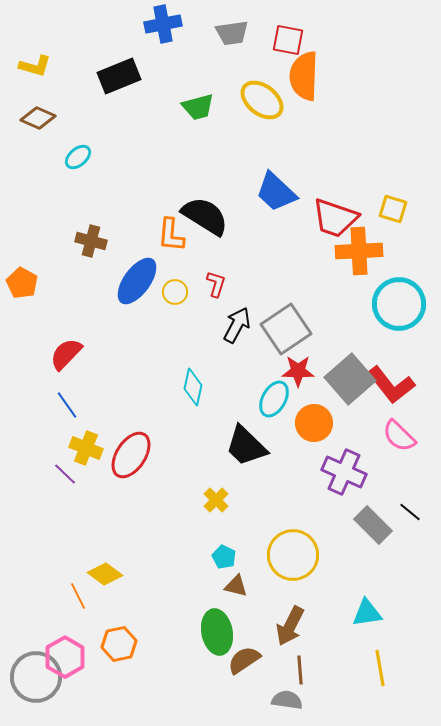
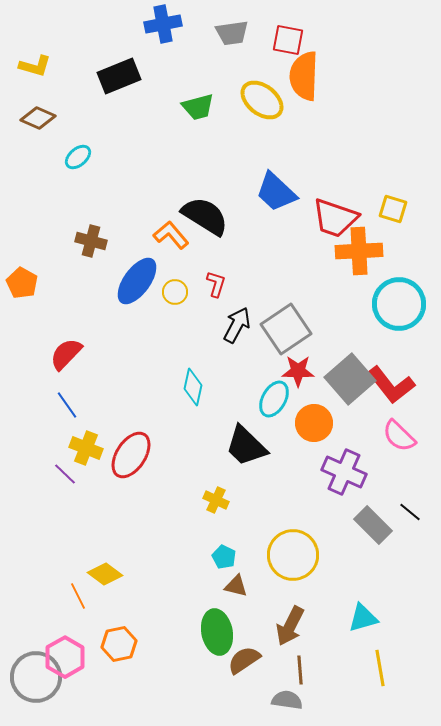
orange L-shape at (171, 235): rotated 135 degrees clockwise
yellow cross at (216, 500): rotated 20 degrees counterclockwise
cyan triangle at (367, 613): moved 4 px left, 5 px down; rotated 8 degrees counterclockwise
